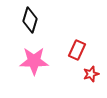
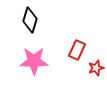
red star: moved 5 px right, 6 px up
